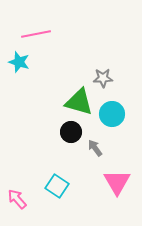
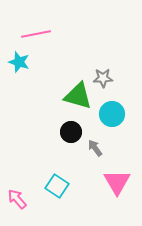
green triangle: moved 1 px left, 6 px up
